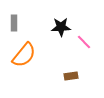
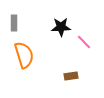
orange semicircle: rotated 56 degrees counterclockwise
